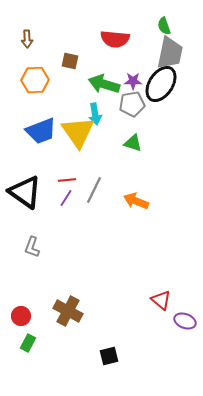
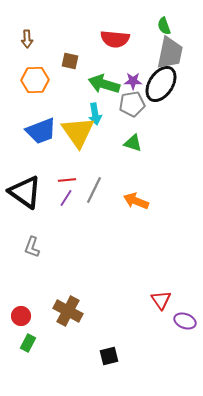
red triangle: rotated 15 degrees clockwise
